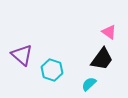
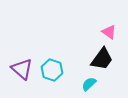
purple triangle: moved 14 px down
